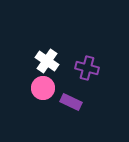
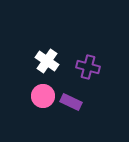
purple cross: moved 1 px right, 1 px up
pink circle: moved 8 px down
